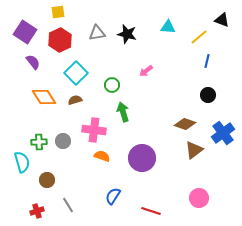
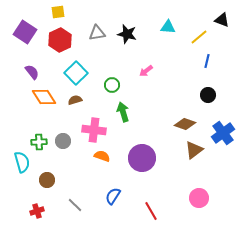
purple semicircle: moved 1 px left, 10 px down
gray line: moved 7 px right; rotated 14 degrees counterclockwise
red line: rotated 42 degrees clockwise
